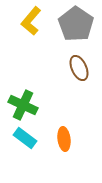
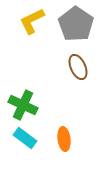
yellow L-shape: moved 1 px right; rotated 24 degrees clockwise
brown ellipse: moved 1 px left, 1 px up
